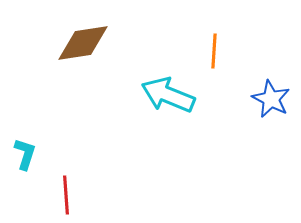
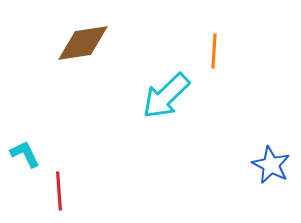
cyan arrow: moved 2 px left, 1 px down; rotated 66 degrees counterclockwise
blue star: moved 66 px down
cyan L-shape: rotated 44 degrees counterclockwise
red line: moved 7 px left, 4 px up
